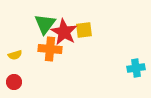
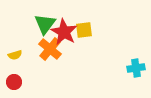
orange cross: rotated 35 degrees clockwise
